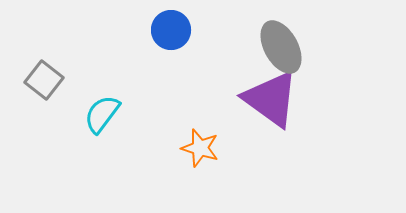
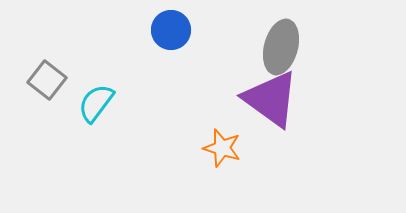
gray ellipse: rotated 44 degrees clockwise
gray square: moved 3 px right
cyan semicircle: moved 6 px left, 11 px up
orange star: moved 22 px right
